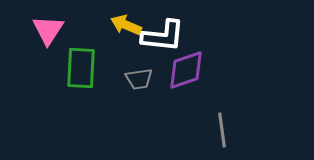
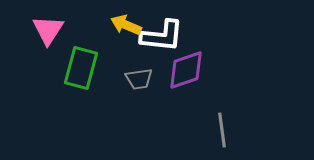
white L-shape: moved 1 px left
green rectangle: rotated 12 degrees clockwise
